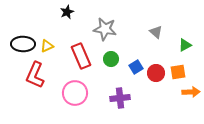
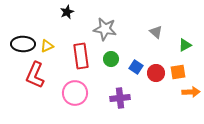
red rectangle: rotated 15 degrees clockwise
blue square: rotated 24 degrees counterclockwise
